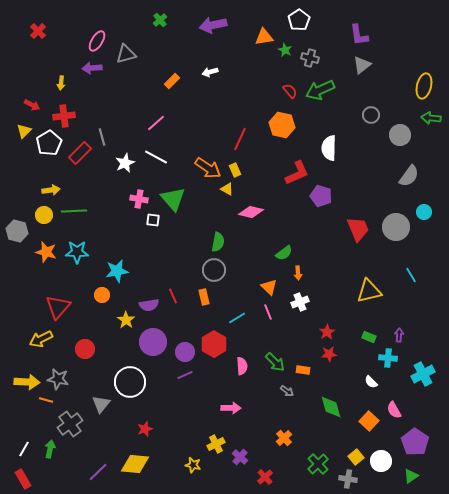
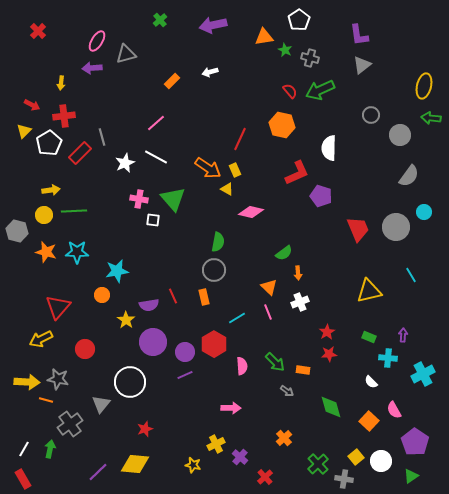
purple arrow at (399, 335): moved 4 px right
gray cross at (348, 479): moved 4 px left
